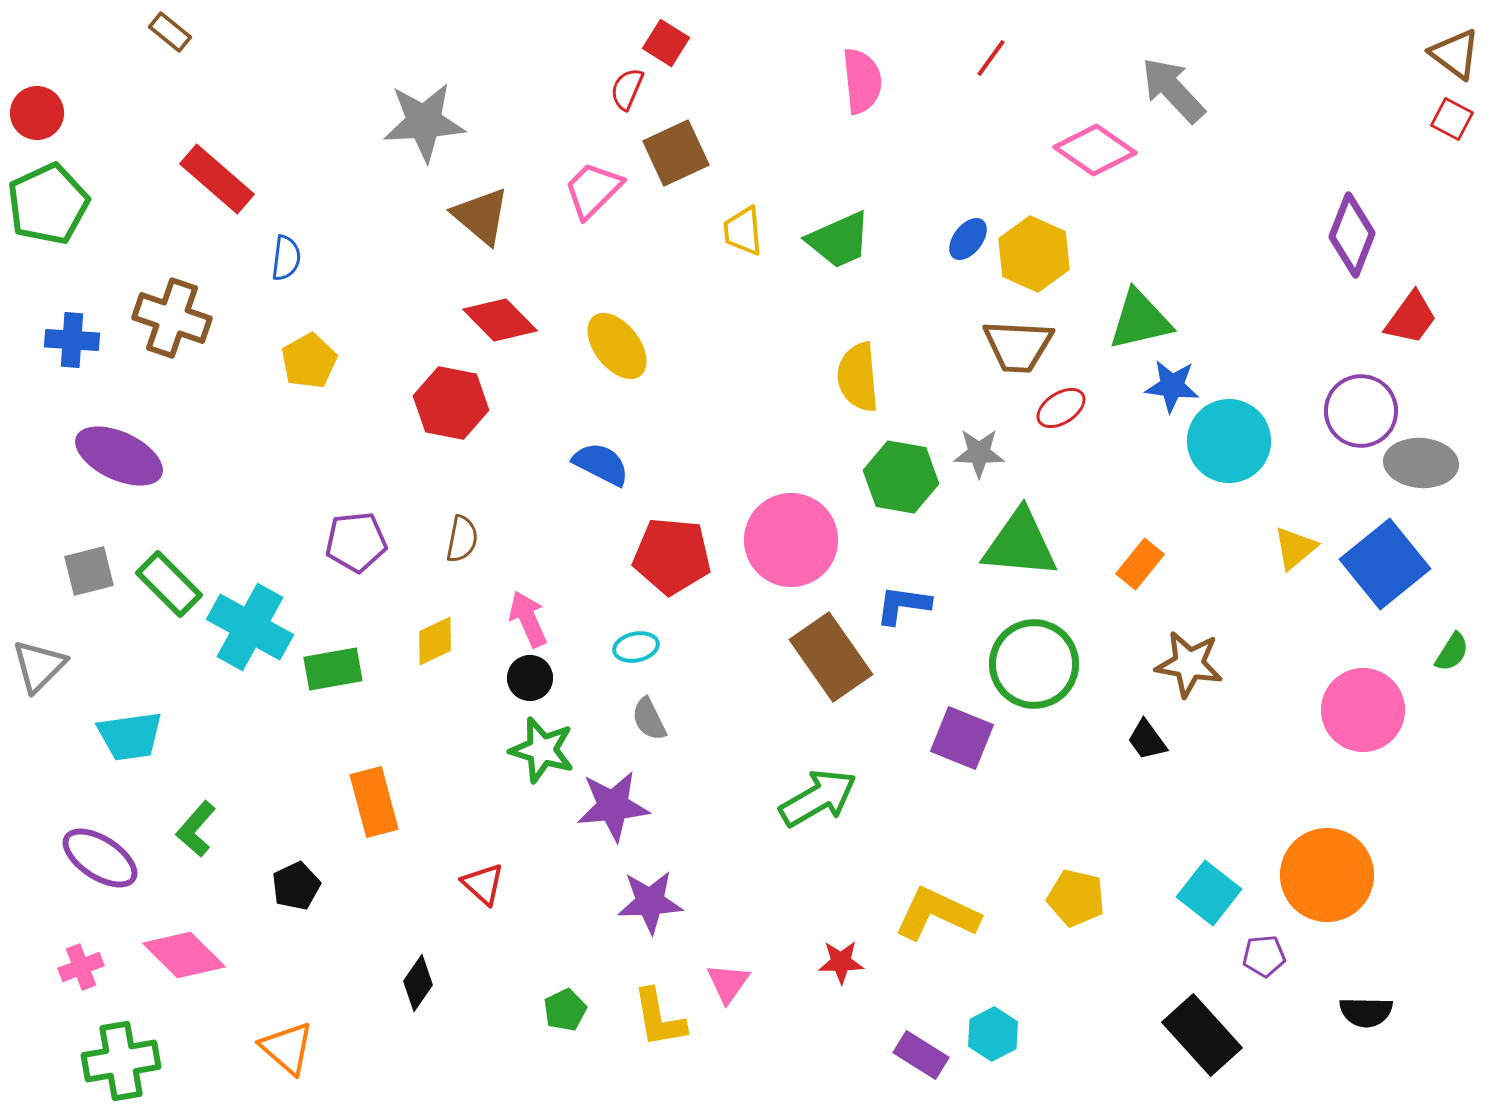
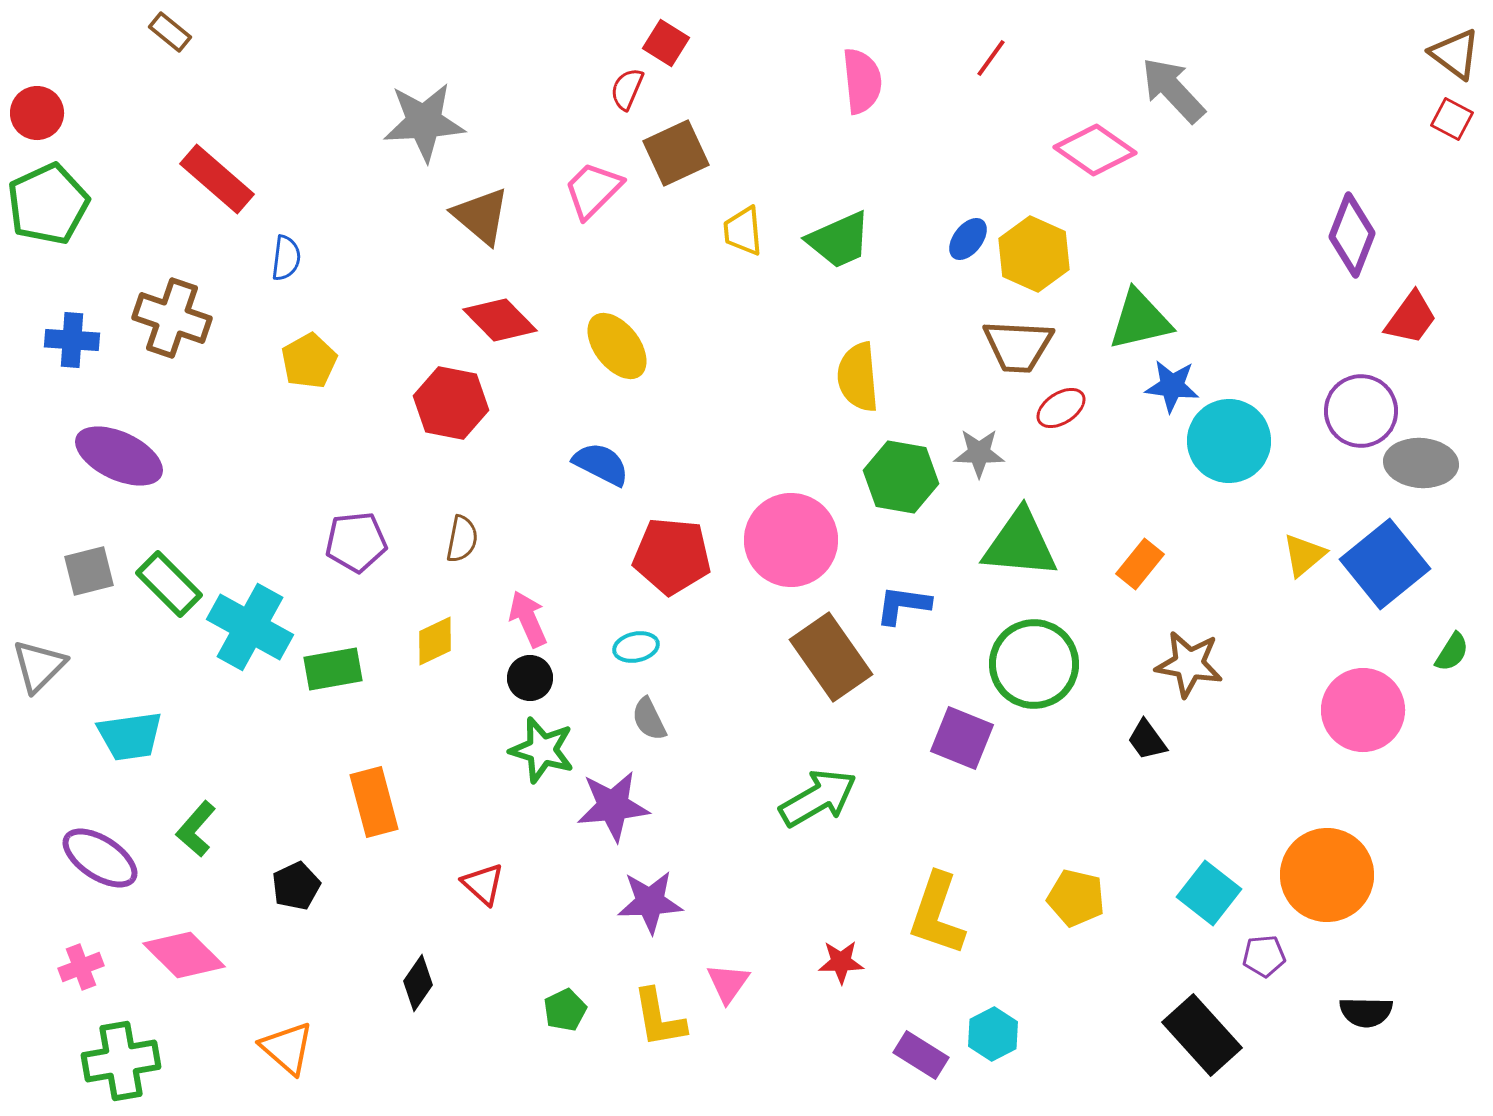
yellow triangle at (1295, 548): moved 9 px right, 7 px down
yellow L-shape at (937, 914): rotated 96 degrees counterclockwise
